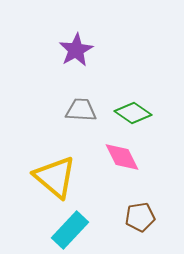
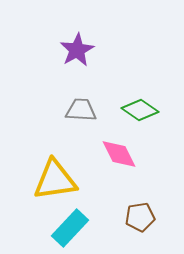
purple star: moved 1 px right
green diamond: moved 7 px right, 3 px up
pink diamond: moved 3 px left, 3 px up
yellow triangle: moved 3 px down; rotated 48 degrees counterclockwise
cyan rectangle: moved 2 px up
